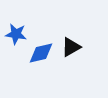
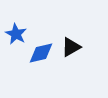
blue star: rotated 20 degrees clockwise
